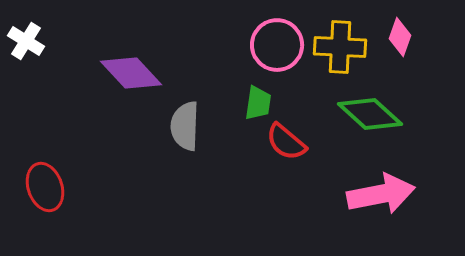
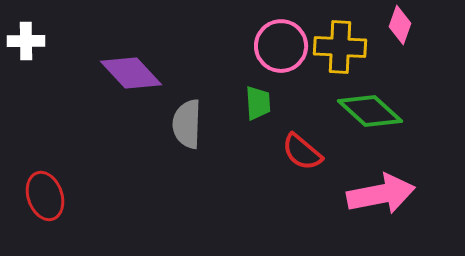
pink diamond: moved 12 px up
white cross: rotated 33 degrees counterclockwise
pink circle: moved 4 px right, 1 px down
green trapezoid: rotated 12 degrees counterclockwise
green diamond: moved 3 px up
gray semicircle: moved 2 px right, 2 px up
red semicircle: moved 16 px right, 10 px down
red ellipse: moved 9 px down
